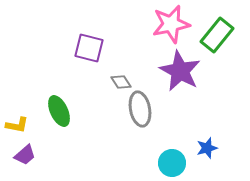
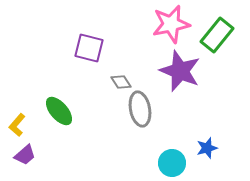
purple star: rotated 6 degrees counterclockwise
green ellipse: rotated 16 degrees counterclockwise
yellow L-shape: rotated 120 degrees clockwise
